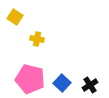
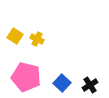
yellow square: moved 19 px down
yellow cross: rotated 16 degrees clockwise
pink pentagon: moved 4 px left, 2 px up
